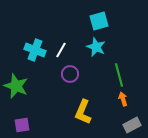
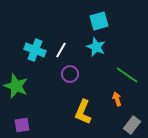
green line: moved 8 px right; rotated 40 degrees counterclockwise
orange arrow: moved 6 px left
gray rectangle: rotated 24 degrees counterclockwise
